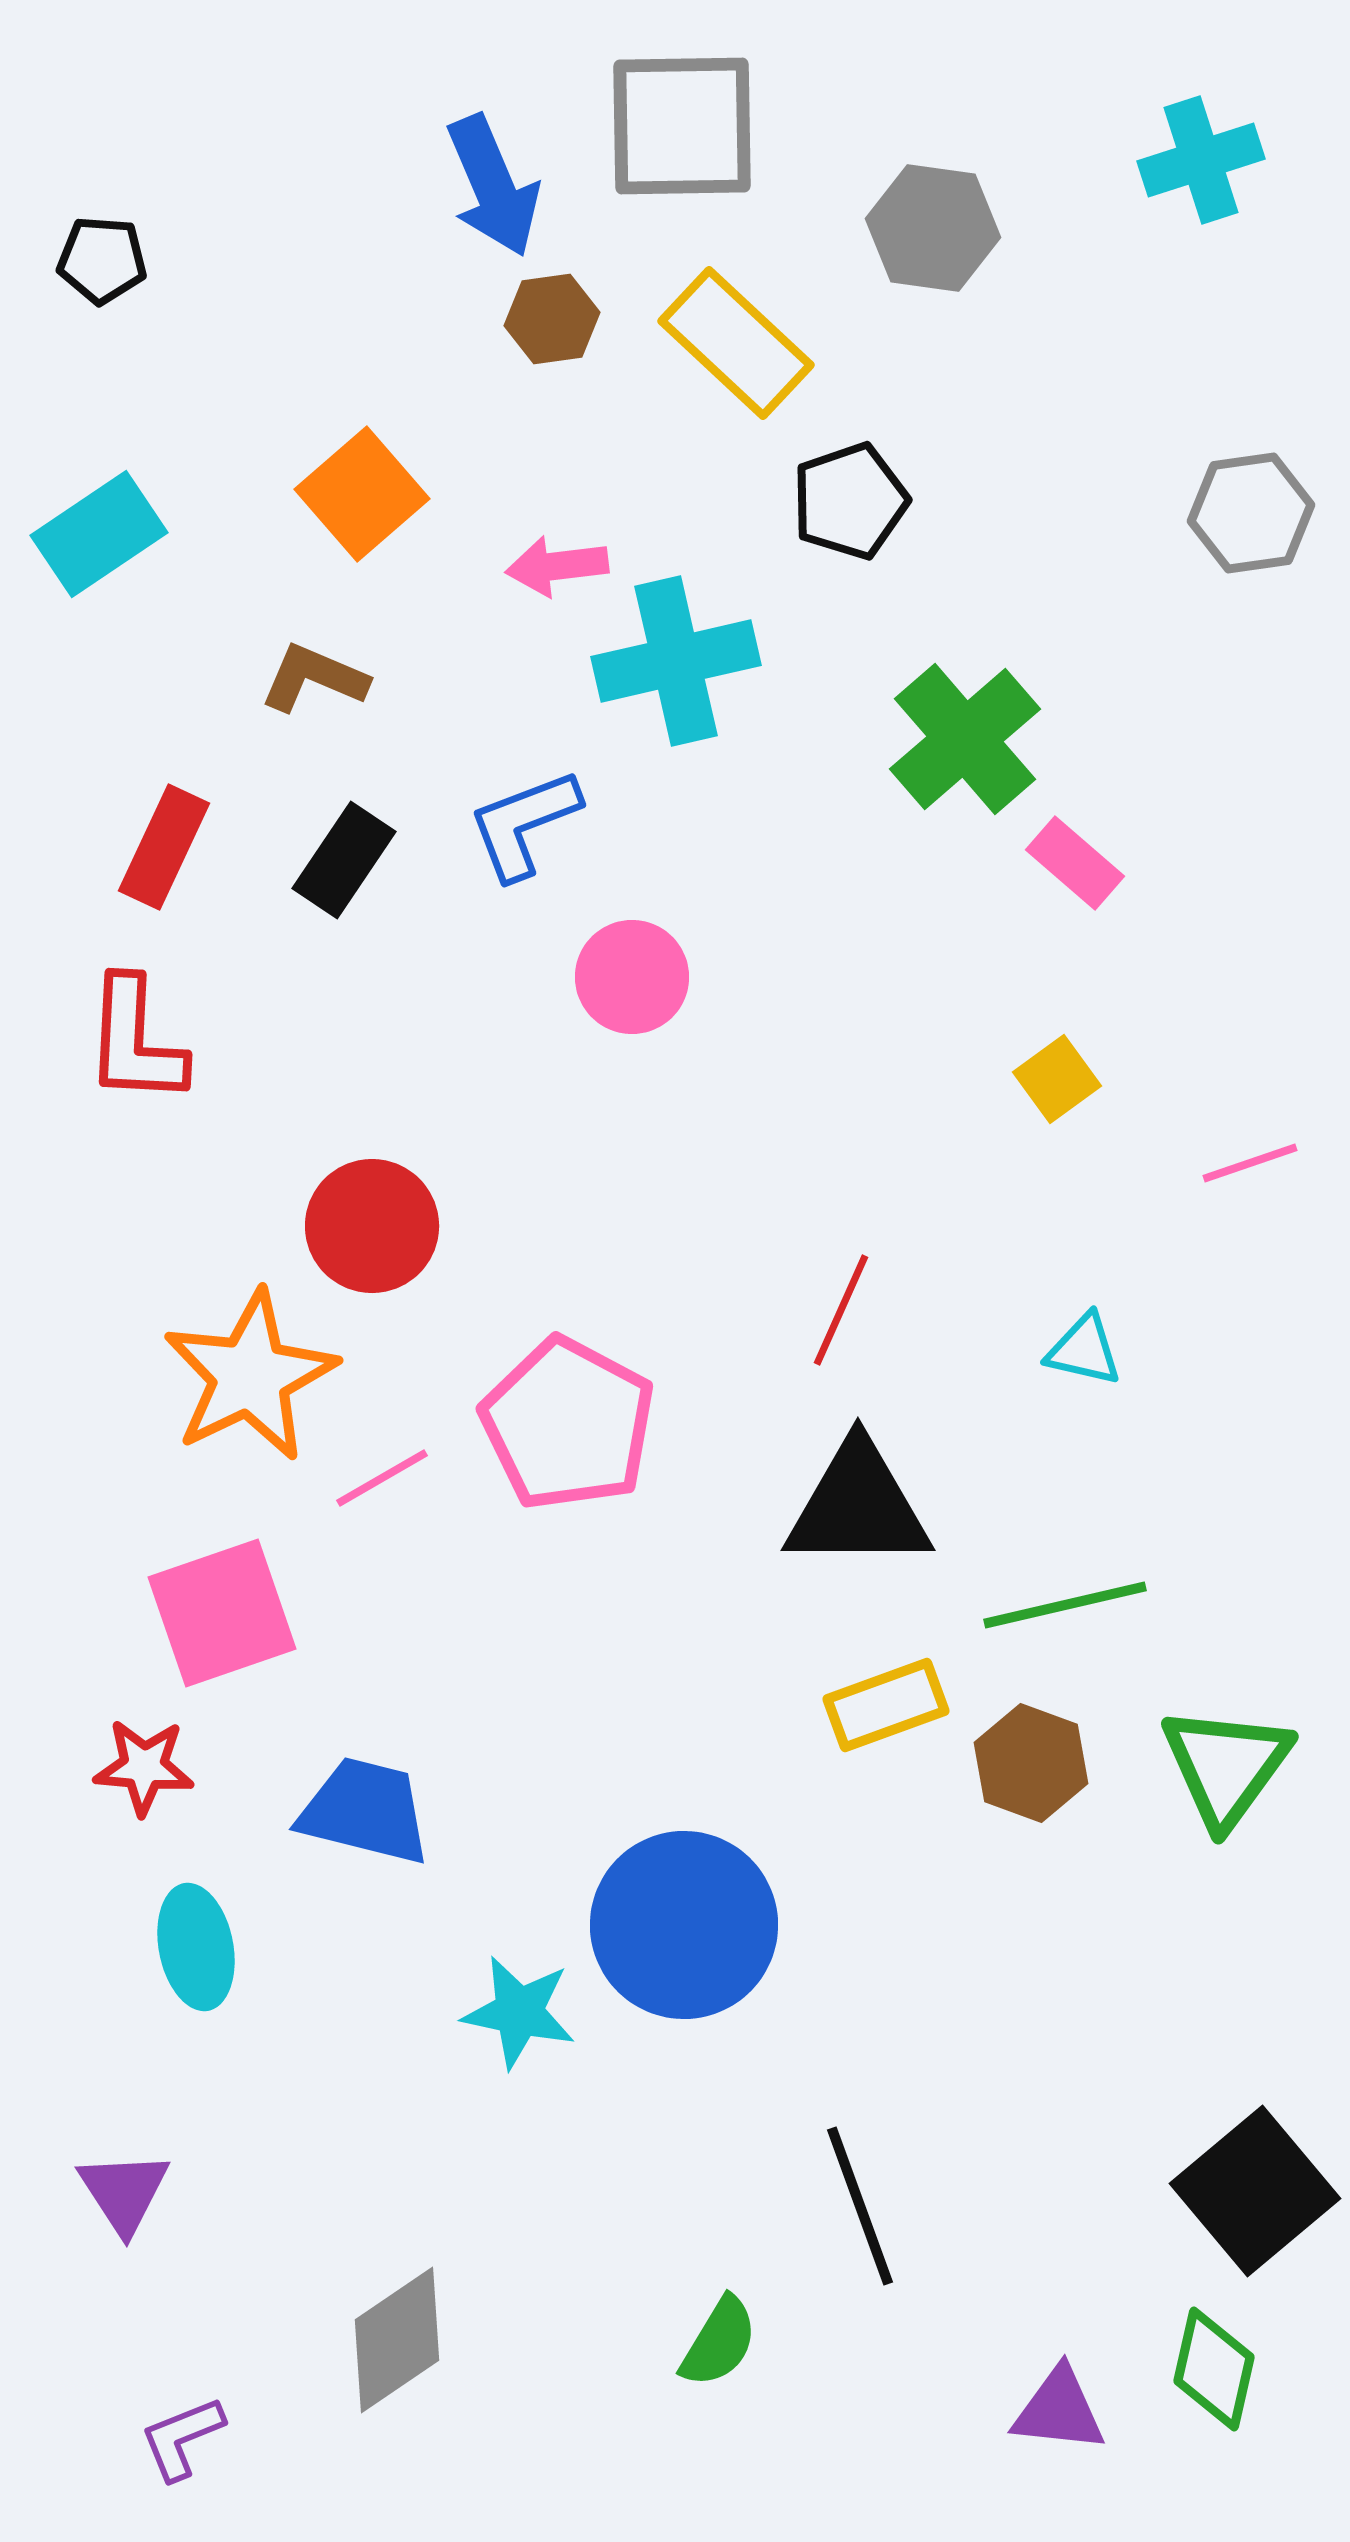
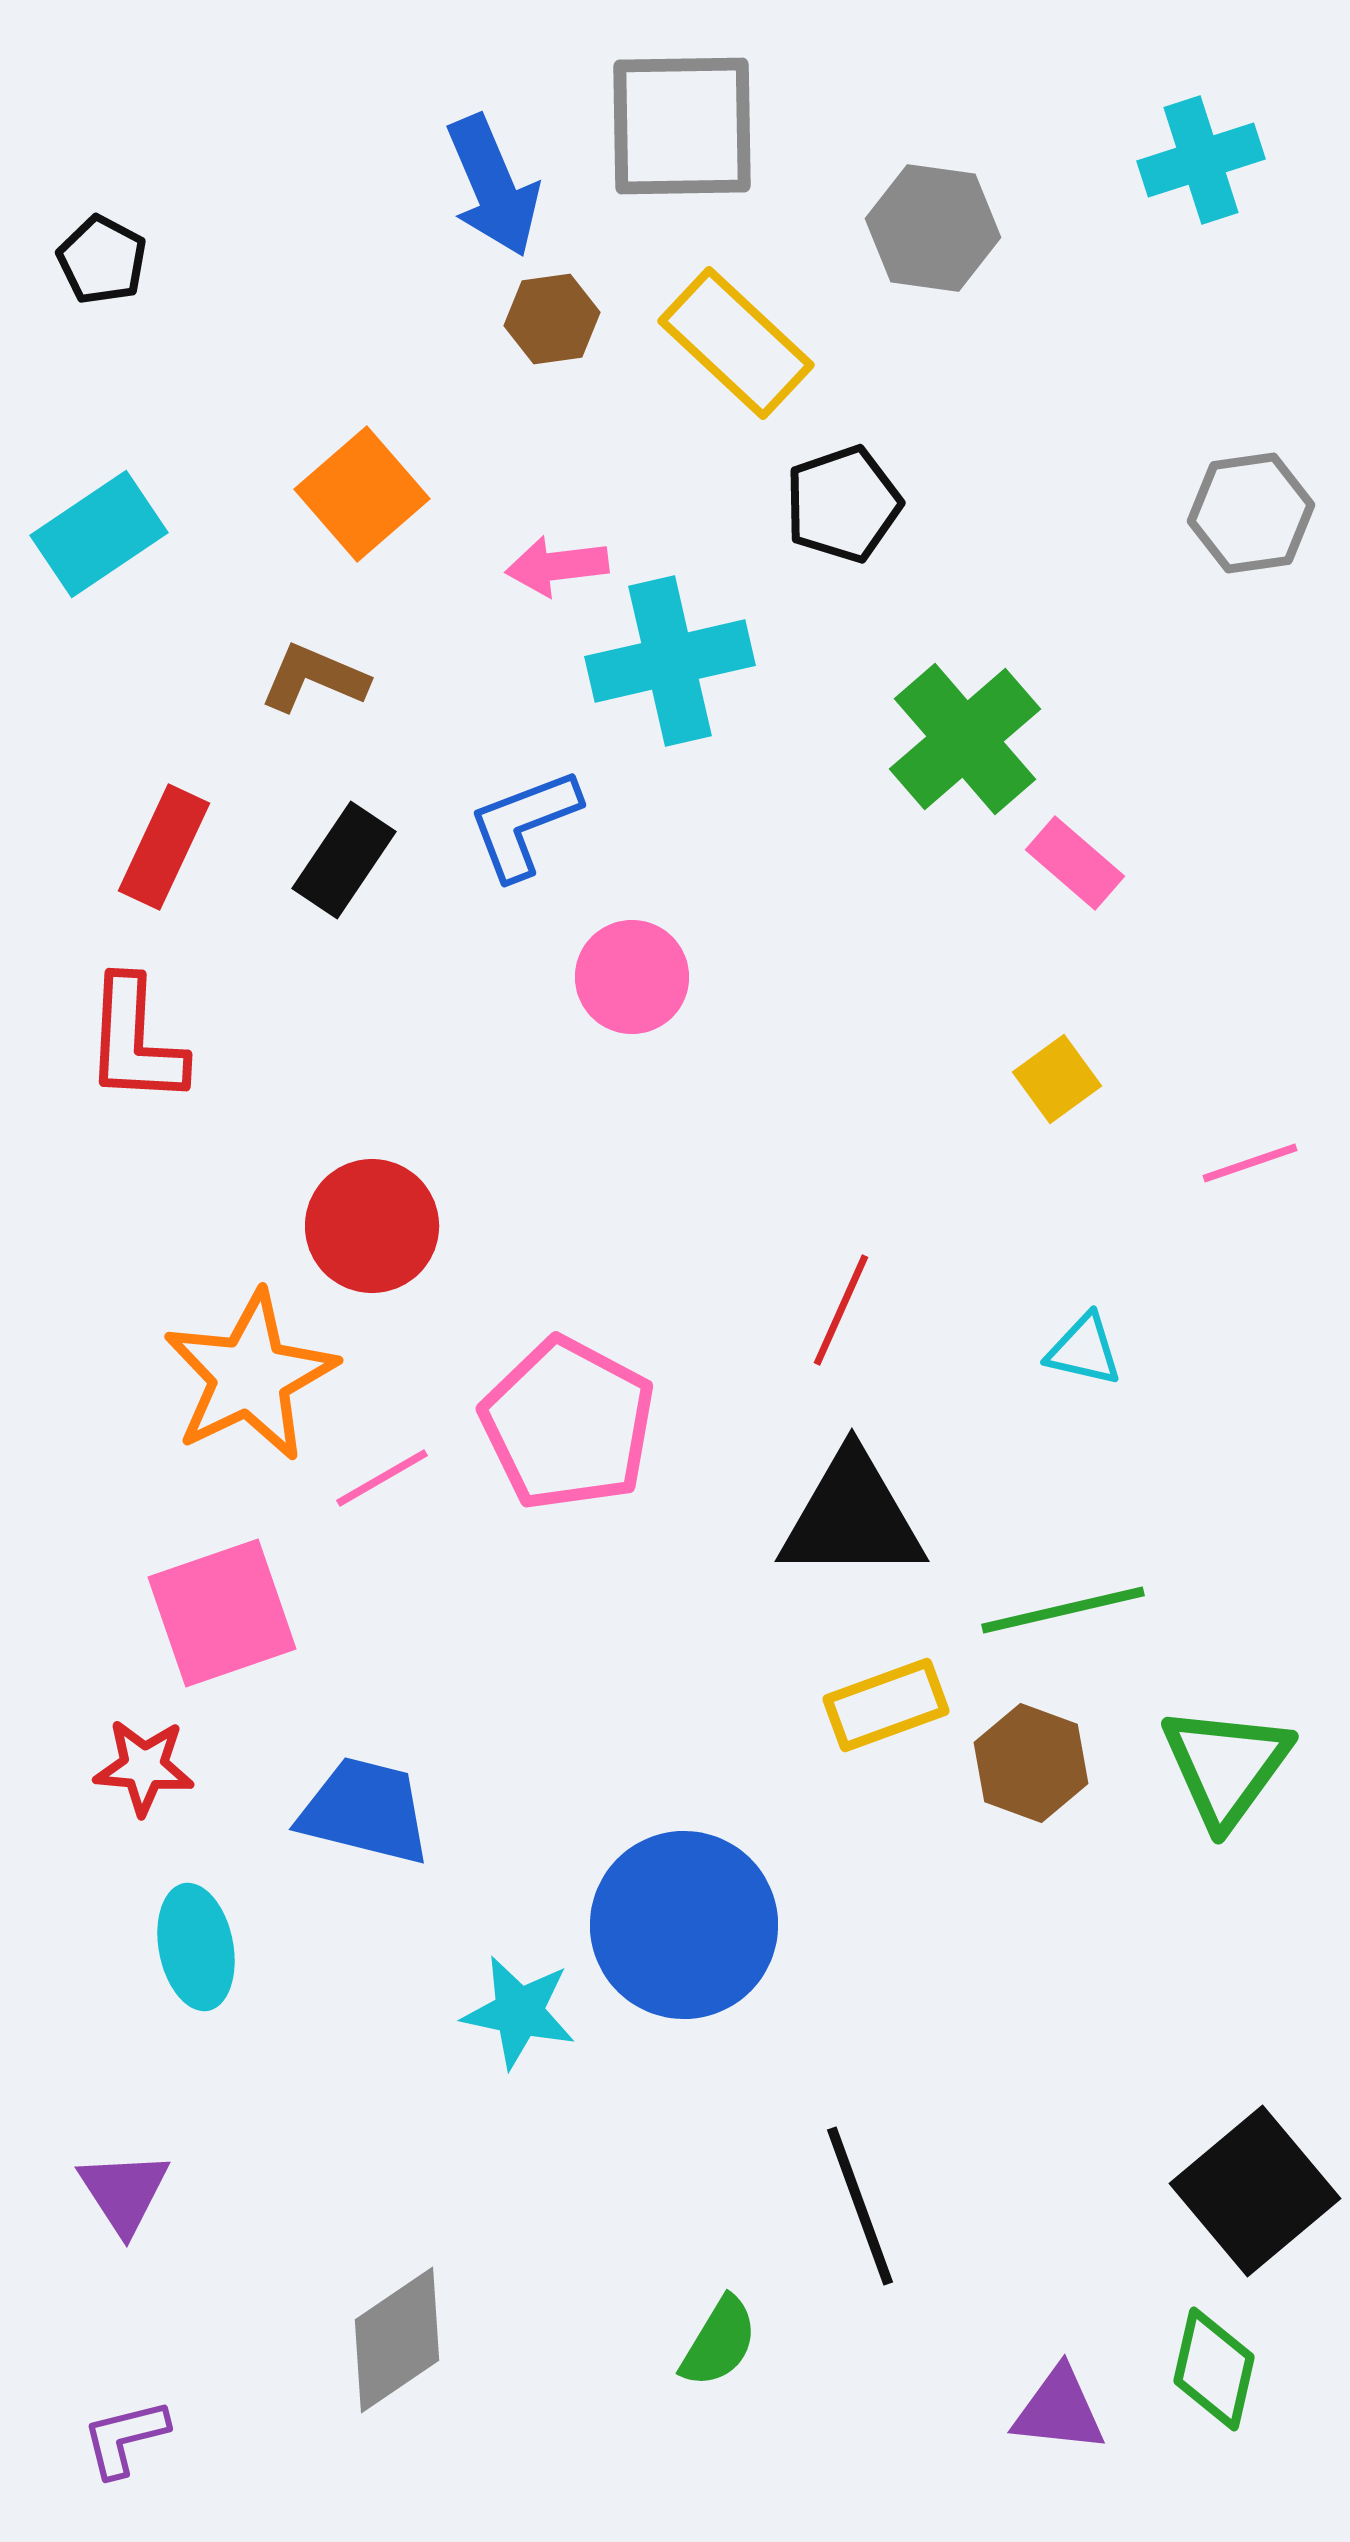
black pentagon at (102, 260): rotated 24 degrees clockwise
black pentagon at (850, 501): moved 7 px left, 3 px down
cyan cross at (676, 661): moved 6 px left
black triangle at (858, 1506): moved 6 px left, 11 px down
green line at (1065, 1605): moved 2 px left, 5 px down
purple L-shape at (182, 2438): moved 57 px left; rotated 8 degrees clockwise
